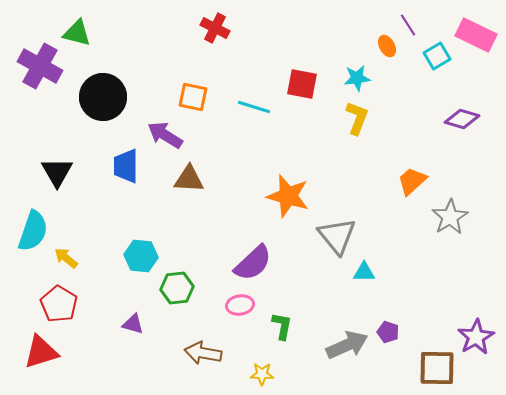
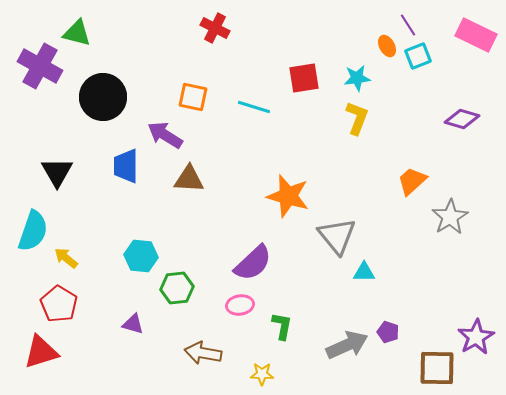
cyan square: moved 19 px left; rotated 8 degrees clockwise
red square: moved 2 px right, 6 px up; rotated 20 degrees counterclockwise
